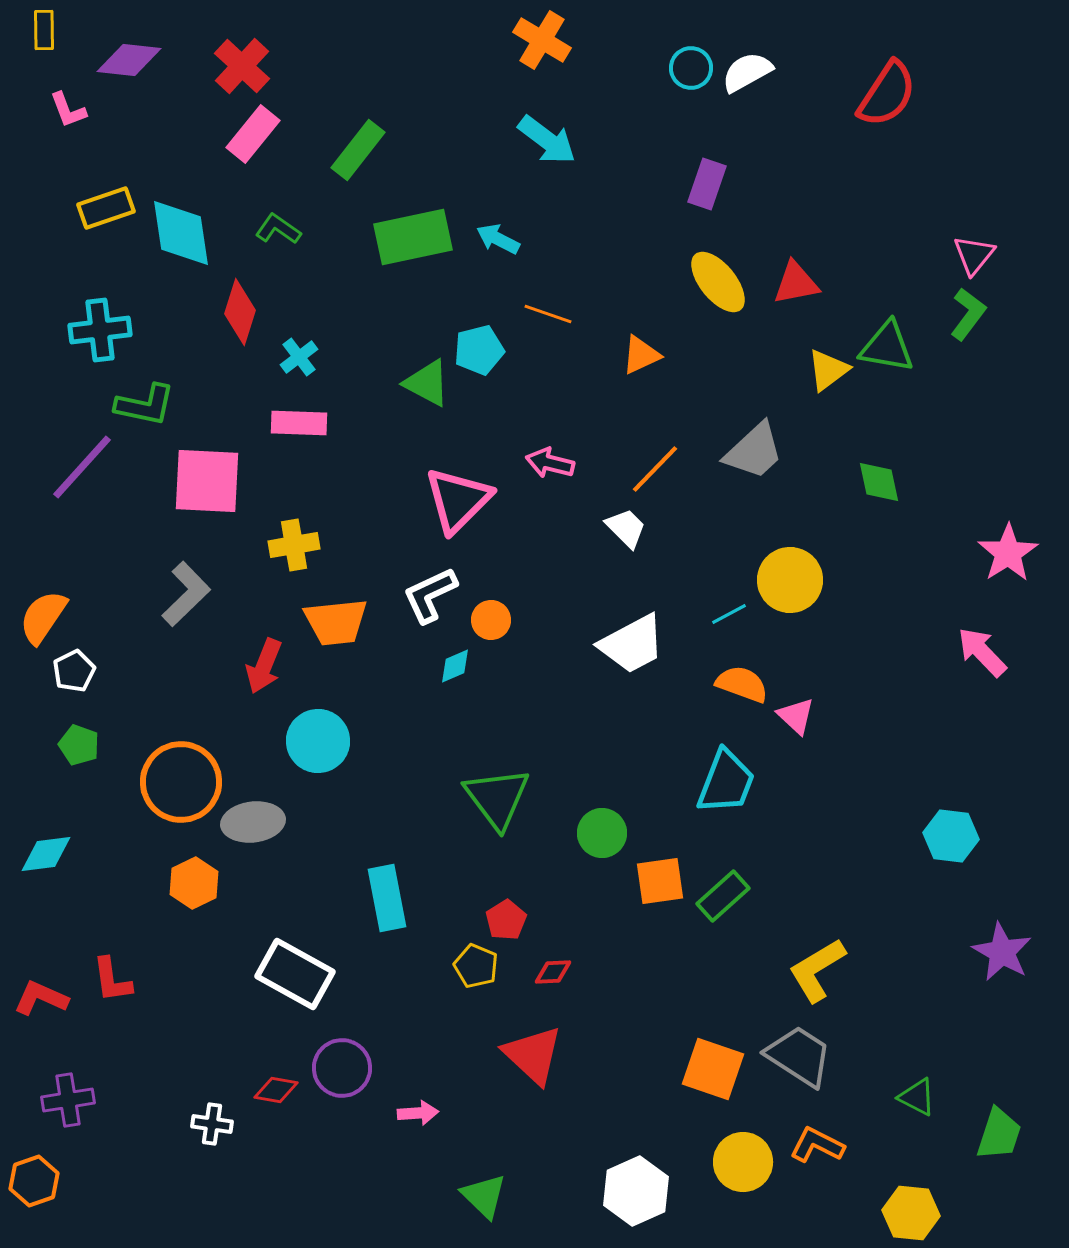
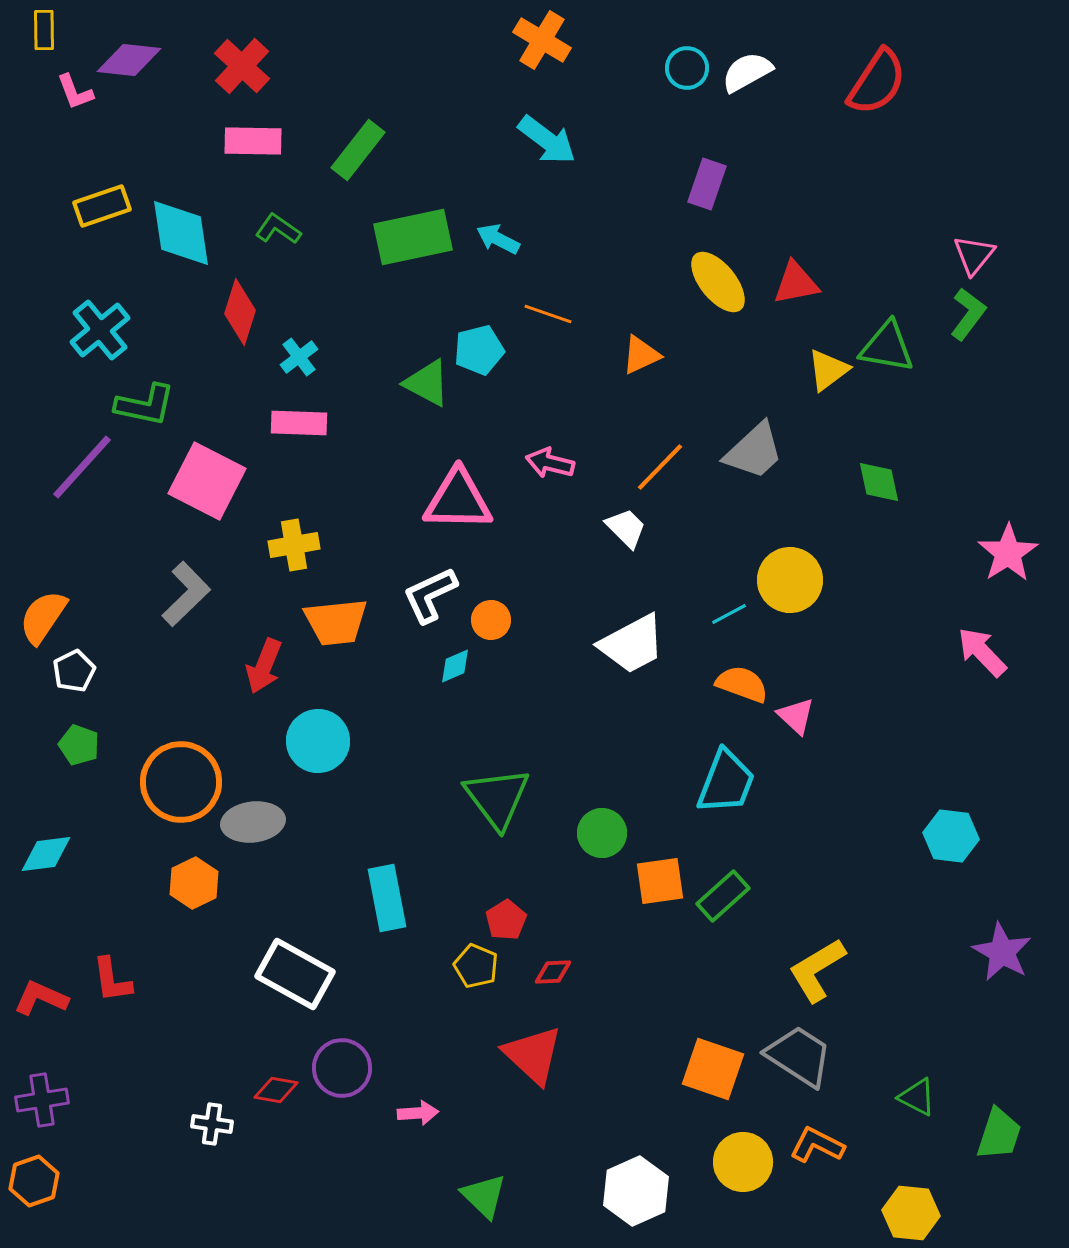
cyan circle at (691, 68): moved 4 px left
red semicircle at (887, 94): moved 10 px left, 12 px up
pink L-shape at (68, 110): moved 7 px right, 18 px up
pink rectangle at (253, 134): moved 7 px down; rotated 52 degrees clockwise
yellow rectangle at (106, 208): moved 4 px left, 2 px up
cyan cross at (100, 330): rotated 32 degrees counterclockwise
orange line at (655, 469): moved 5 px right, 2 px up
pink square at (207, 481): rotated 24 degrees clockwise
pink triangle at (458, 500): rotated 46 degrees clockwise
purple cross at (68, 1100): moved 26 px left
